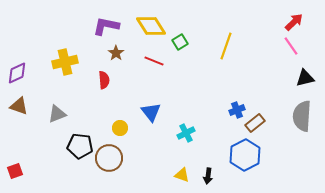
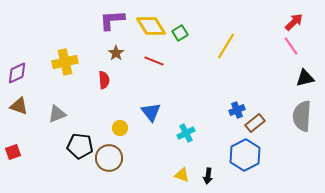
purple L-shape: moved 6 px right, 6 px up; rotated 16 degrees counterclockwise
green square: moved 9 px up
yellow line: rotated 12 degrees clockwise
red square: moved 2 px left, 19 px up
